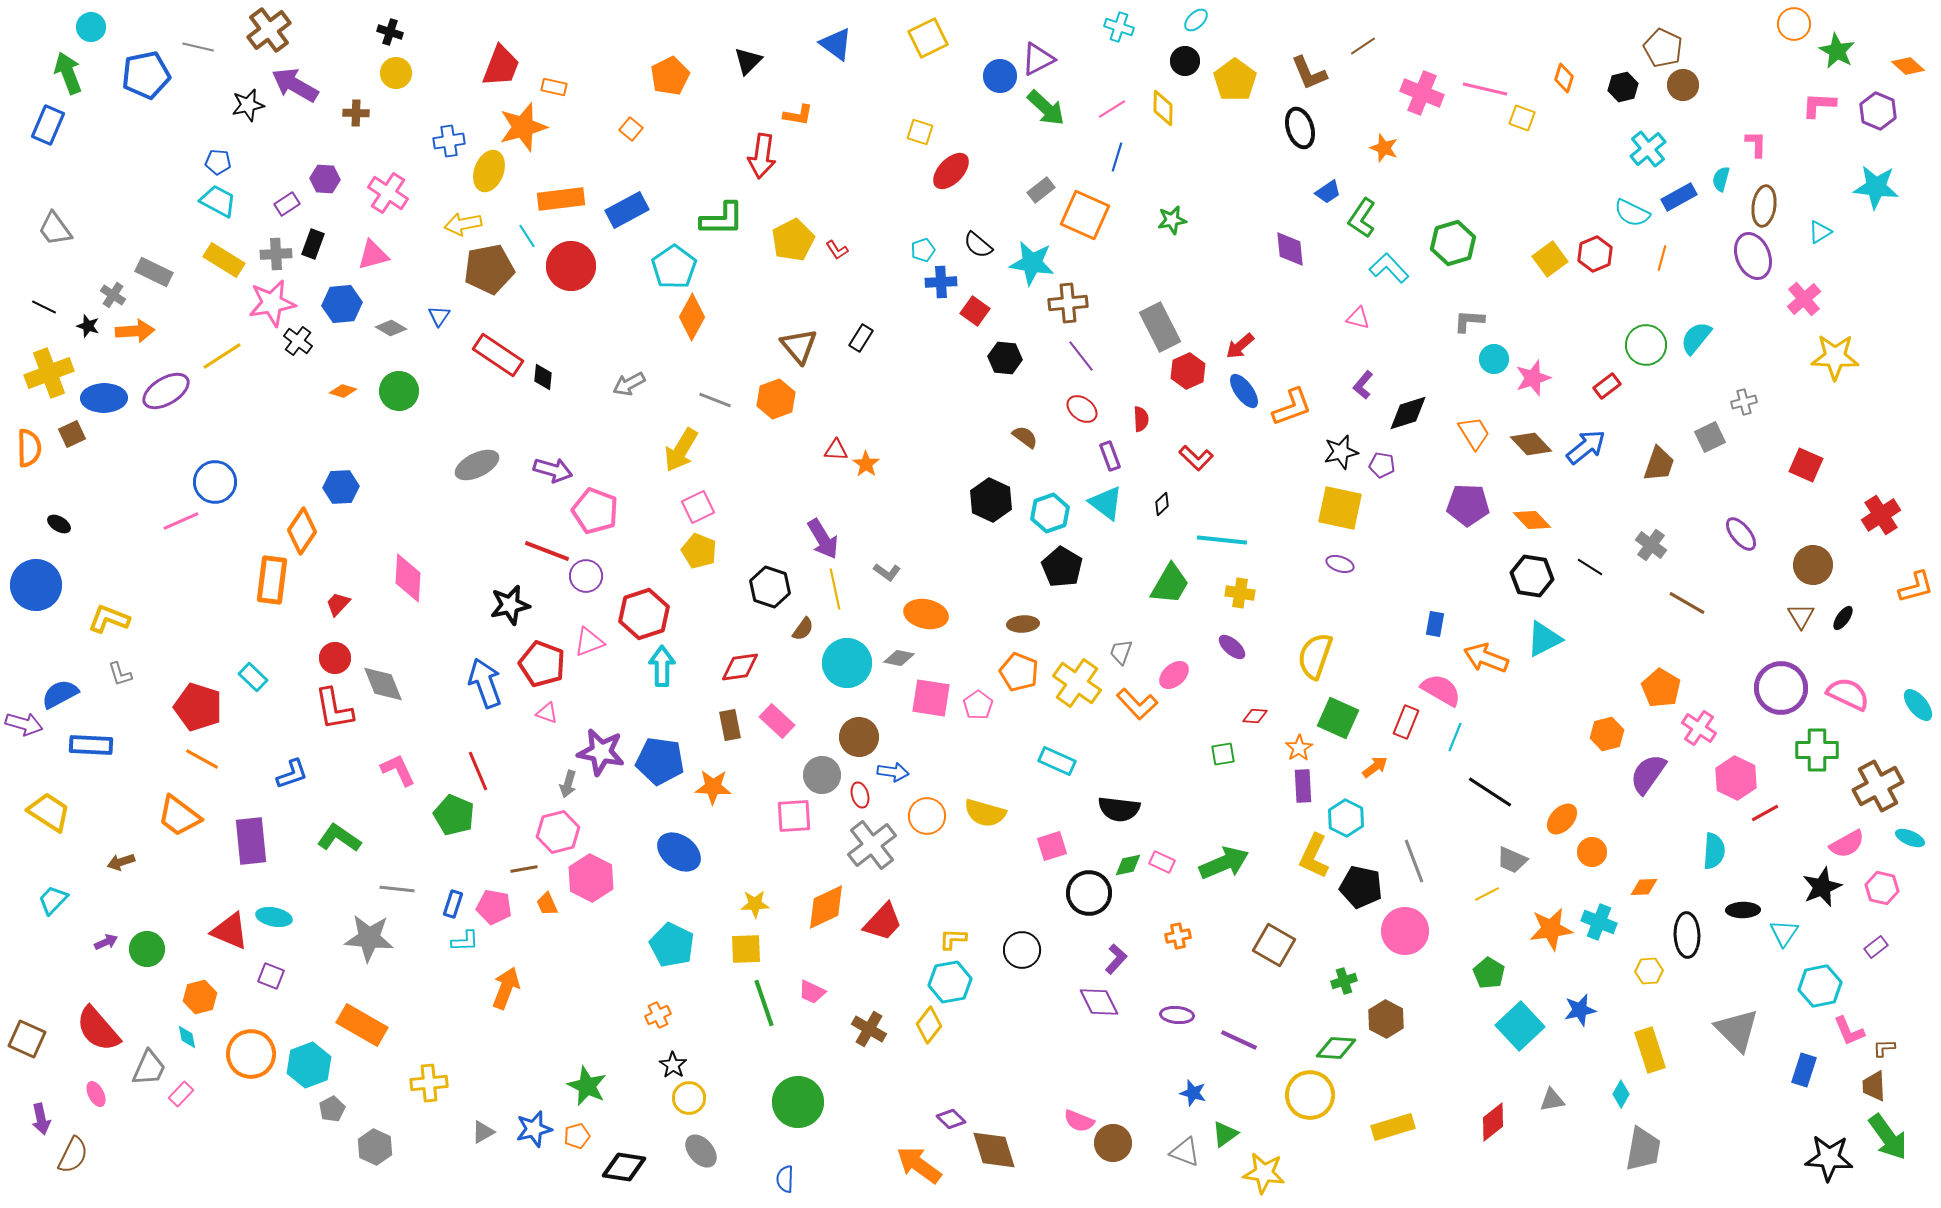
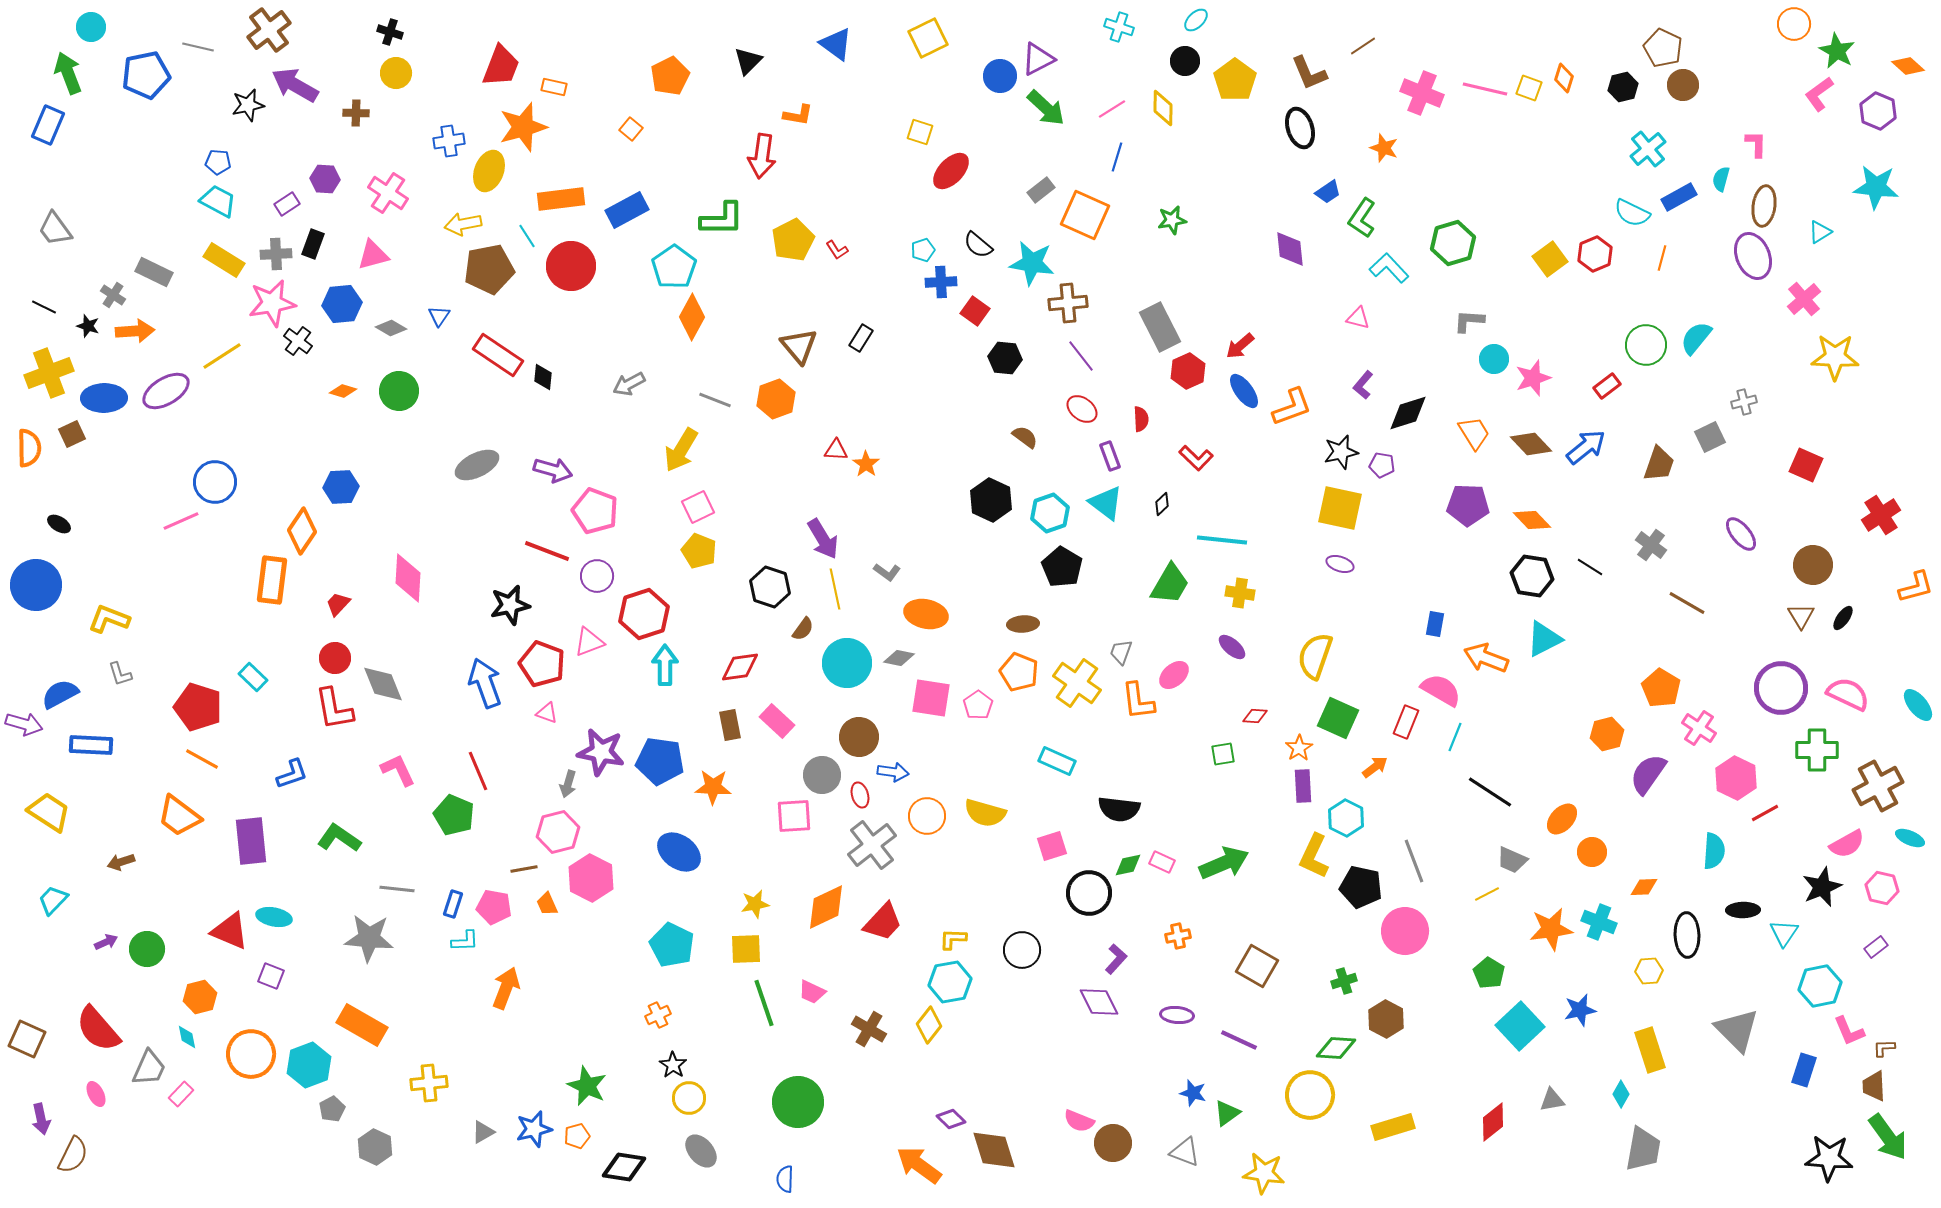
pink L-shape at (1819, 105): moved 11 px up; rotated 39 degrees counterclockwise
yellow square at (1522, 118): moved 7 px right, 30 px up
purple circle at (586, 576): moved 11 px right
cyan arrow at (662, 666): moved 3 px right, 1 px up
orange L-shape at (1137, 704): moved 1 px right, 3 px up; rotated 36 degrees clockwise
yellow star at (755, 904): rotated 8 degrees counterclockwise
brown square at (1274, 945): moved 17 px left, 21 px down
green triangle at (1225, 1134): moved 2 px right, 21 px up
